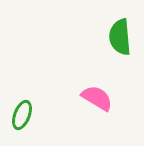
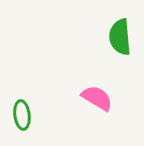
green ellipse: rotated 28 degrees counterclockwise
